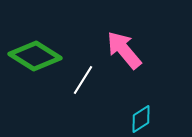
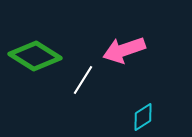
pink arrow: rotated 69 degrees counterclockwise
cyan diamond: moved 2 px right, 2 px up
